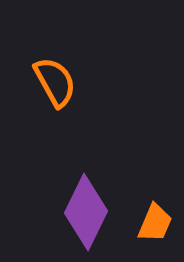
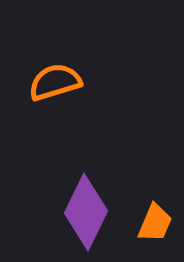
orange semicircle: rotated 78 degrees counterclockwise
